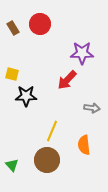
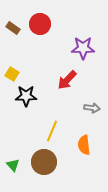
brown rectangle: rotated 24 degrees counterclockwise
purple star: moved 1 px right, 5 px up
yellow square: rotated 16 degrees clockwise
brown circle: moved 3 px left, 2 px down
green triangle: moved 1 px right
